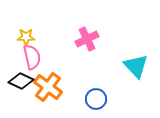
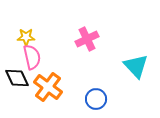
black diamond: moved 4 px left, 3 px up; rotated 40 degrees clockwise
